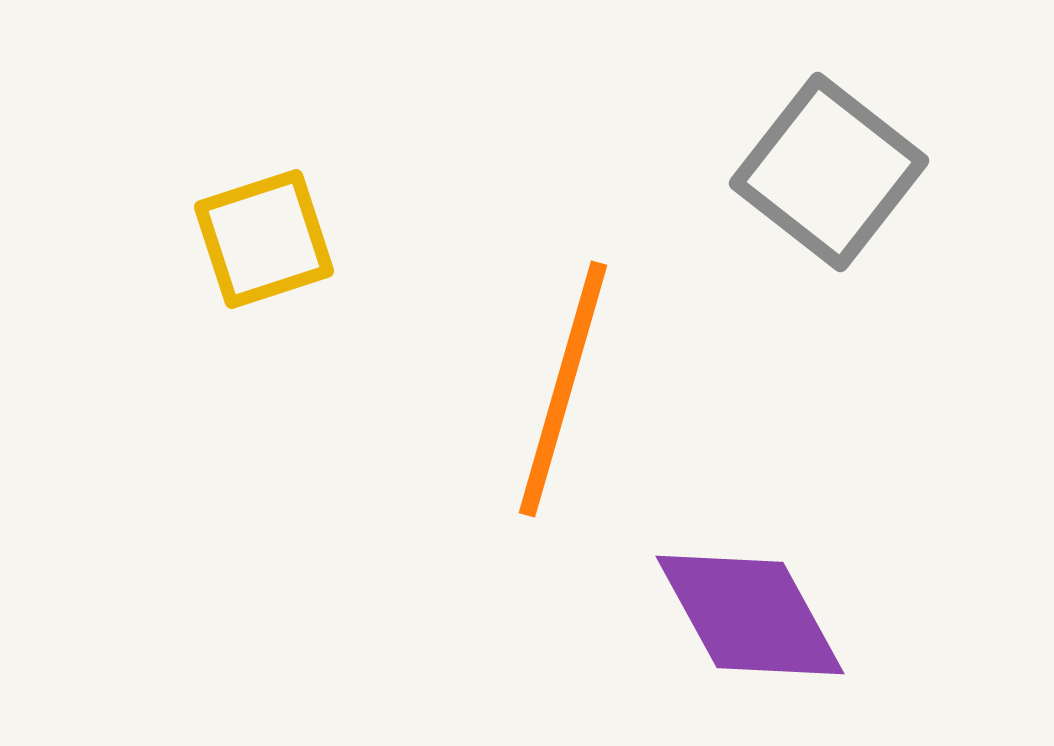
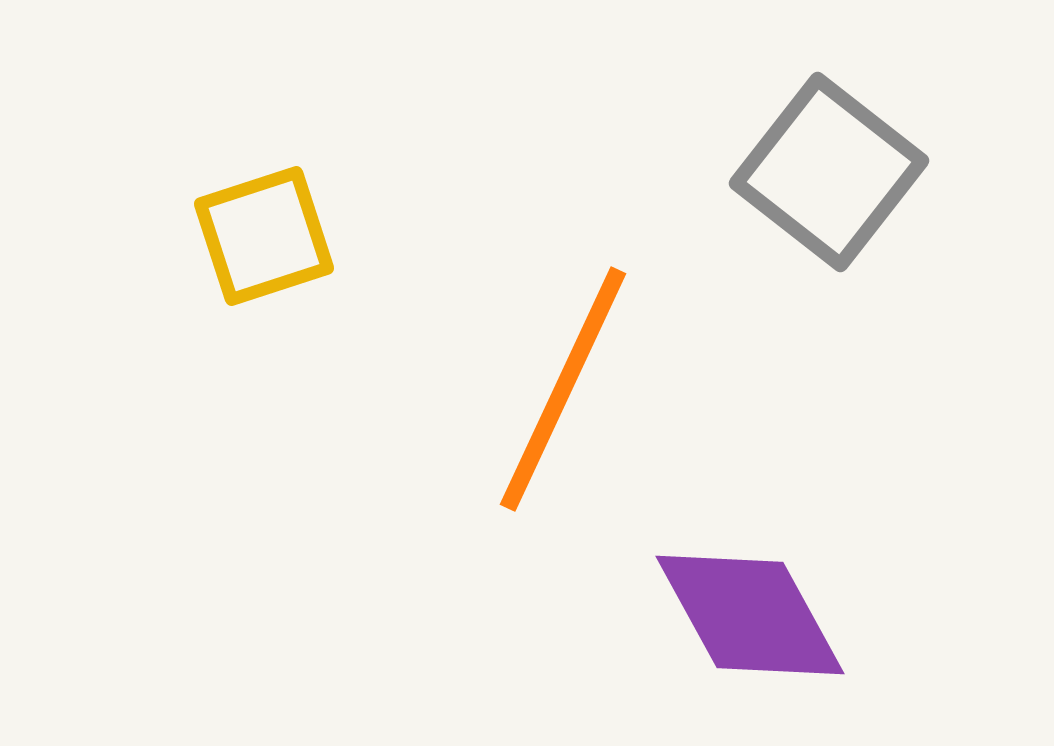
yellow square: moved 3 px up
orange line: rotated 9 degrees clockwise
